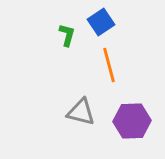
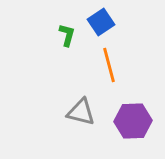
purple hexagon: moved 1 px right
